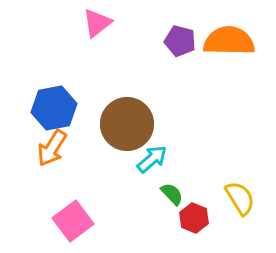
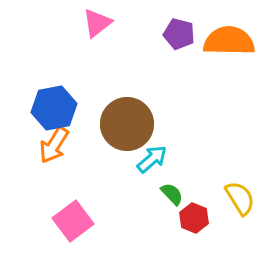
purple pentagon: moved 1 px left, 7 px up
orange arrow: moved 2 px right, 3 px up
